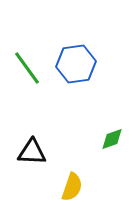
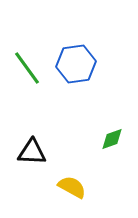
yellow semicircle: rotated 80 degrees counterclockwise
